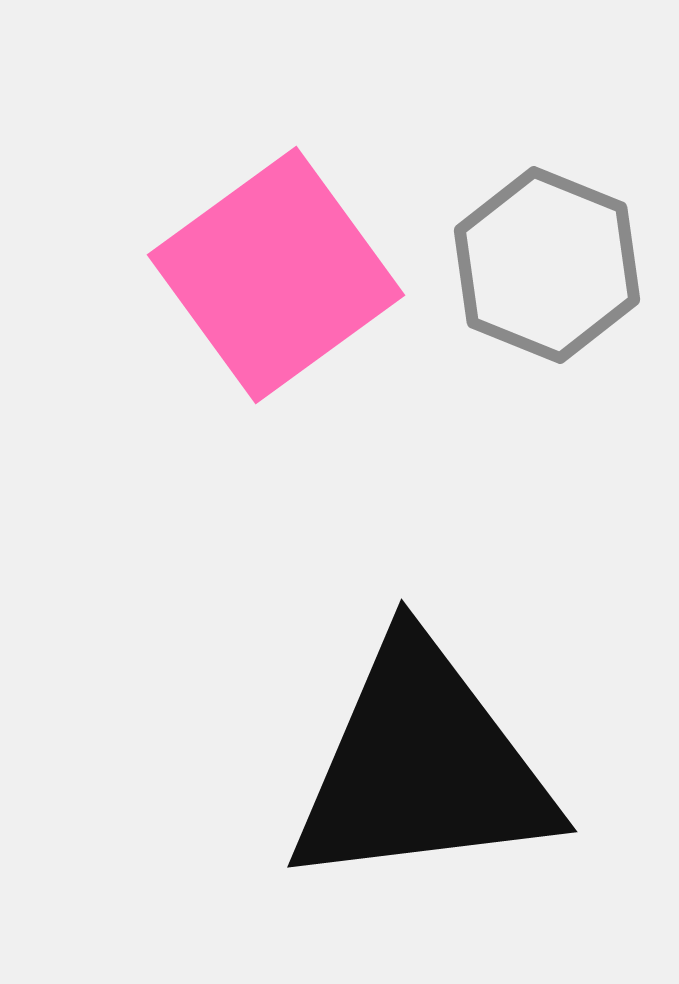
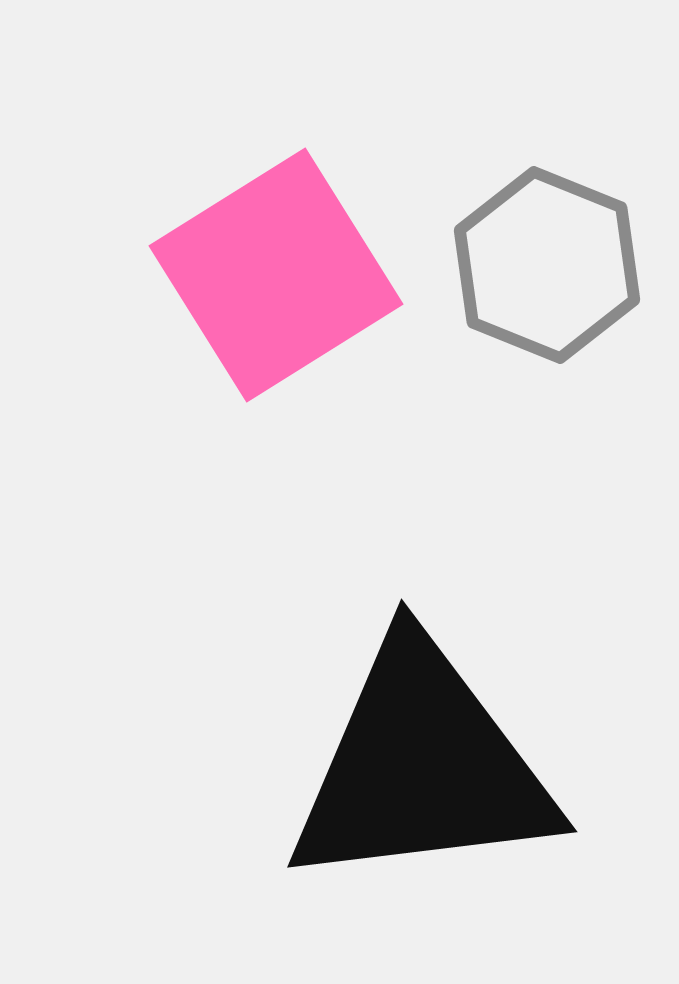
pink square: rotated 4 degrees clockwise
